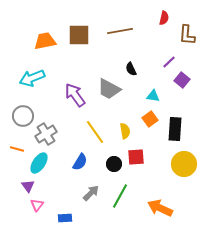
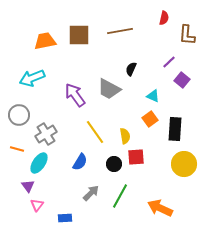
black semicircle: rotated 48 degrees clockwise
cyan triangle: rotated 16 degrees clockwise
gray circle: moved 4 px left, 1 px up
yellow semicircle: moved 5 px down
